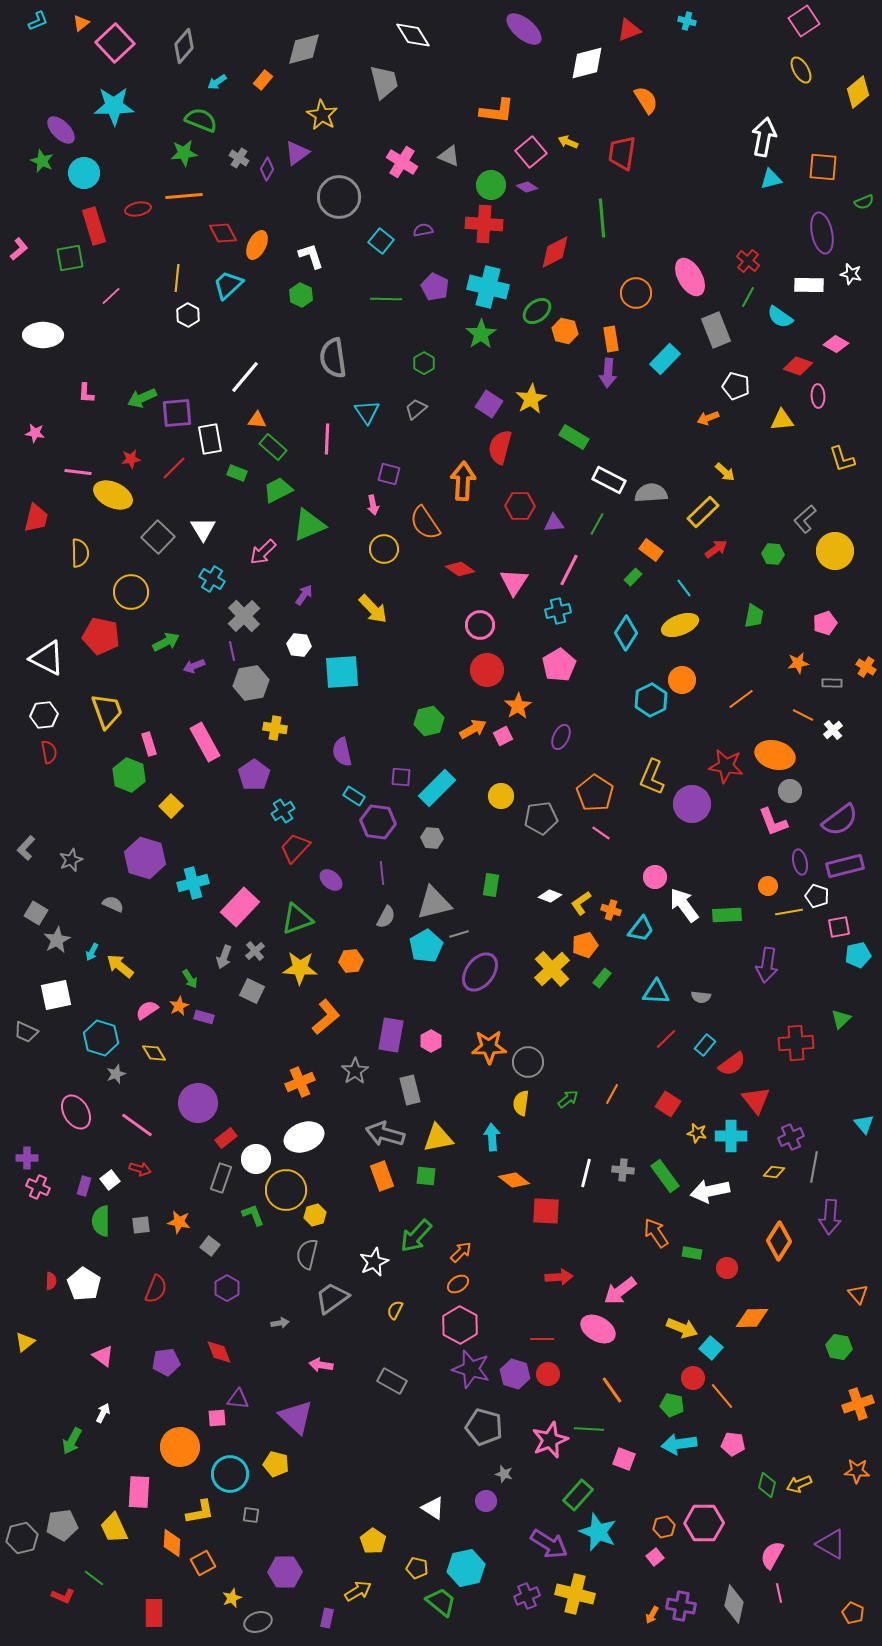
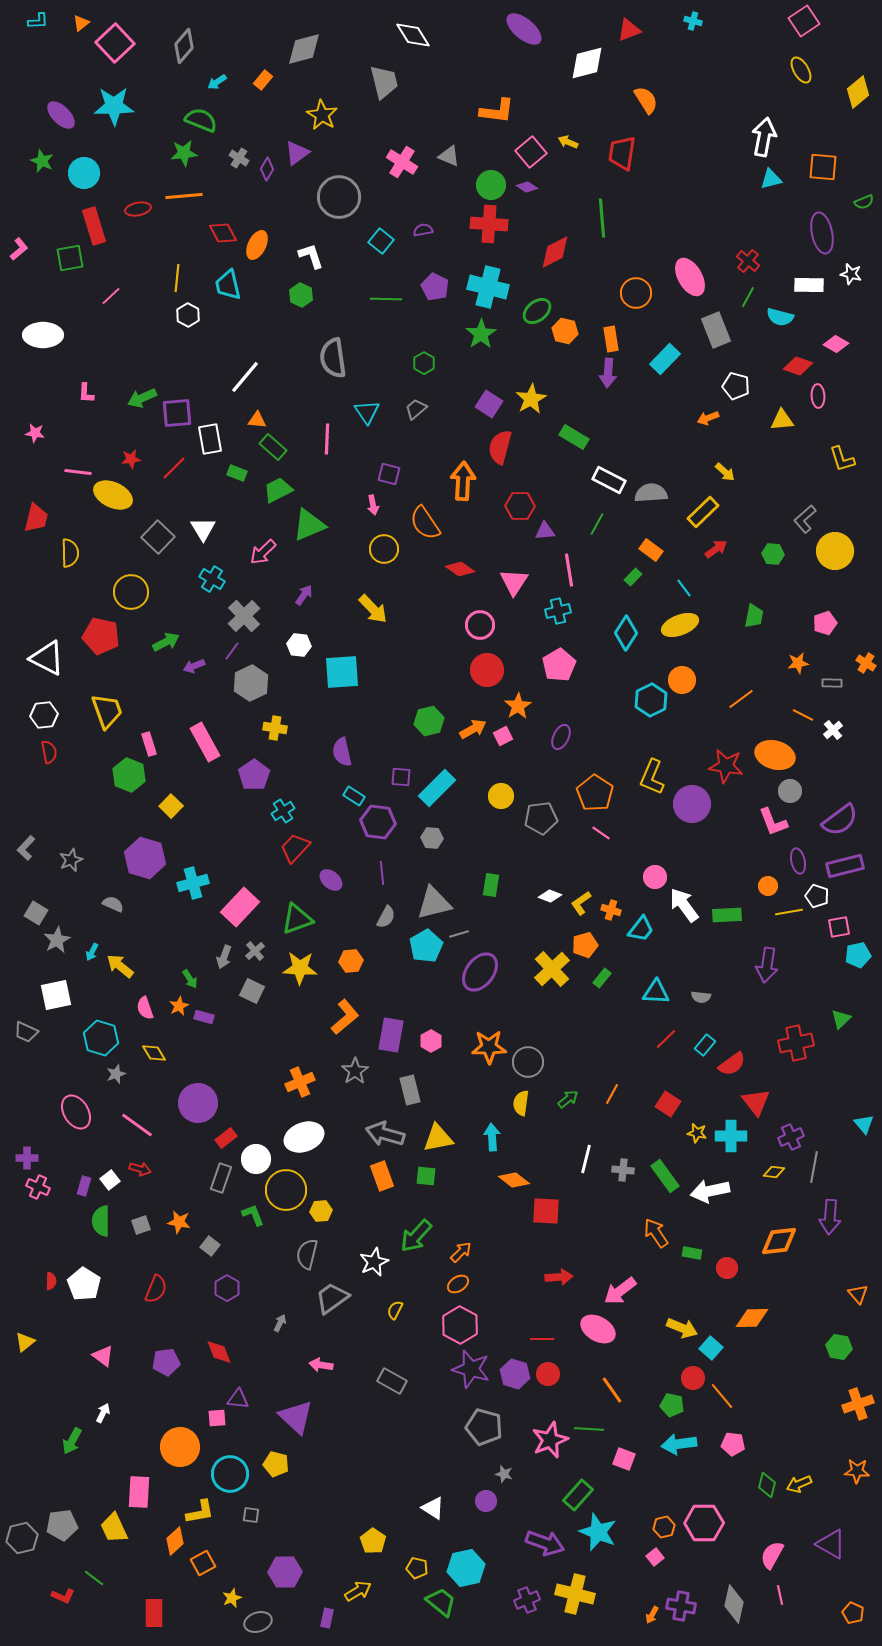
cyan L-shape at (38, 21): rotated 20 degrees clockwise
cyan cross at (687, 21): moved 6 px right
purple ellipse at (61, 130): moved 15 px up
red cross at (484, 224): moved 5 px right
cyan trapezoid at (228, 285): rotated 60 degrees counterclockwise
cyan semicircle at (780, 317): rotated 20 degrees counterclockwise
purple triangle at (554, 523): moved 9 px left, 8 px down
yellow semicircle at (80, 553): moved 10 px left
pink line at (569, 570): rotated 36 degrees counterclockwise
purple line at (232, 651): rotated 48 degrees clockwise
orange cross at (866, 667): moved 4 px up
gray hexagon at (251, 683): rotated 16 degrees counterclockwise
purple ellipse at (800, 862): moved 2 px left, 1 px up
pink semicircle at (147, 1010): moved 2 px left, 2 px up; rotated 75 degrees counterclockwise
orange L-shape at (326, 1017): moved 19 px right
red cross at (796, 1043): rotated 8 degrees counterclockwise
red triangle at (756, 1100): moved 2 px down
white line at (586, 1173): moved 14 px up
yellow hexagon at (315, 1215): moved 6 px right, 4 px up; rotated 10 degrees clockwise
gray square at (141, 1225): rotated 12 degrees counterclockwise
orange diamond at (779, 1241): rotated 51 degrees clockwise
gray arrow at (280, 1323): rotated 54 degrees counterclockwise
orange diamond at (172, 1543): moved 3 px right, 2 px up; rotated 44 degrees clockwise
purple arrow at (549, 1544): moved 4 px left, 1 px up; rotated 12 degrees counterclockwise
pink line at (779, 1593): moved 1 px right, 2 px down
purple cross at (527, 1596): moved 4 px down
